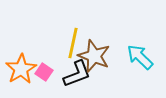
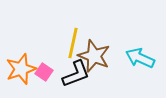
cyan arrow: moved 1 px down; rotated 20 degrees counterclockwise
orange star: rotated 12 degrees clockwise
black L-shape: moved 1 px left
